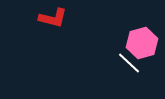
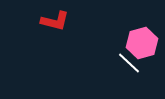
red L-shape: moved 2 px right, 3 px down
